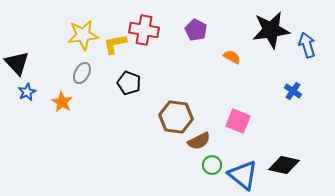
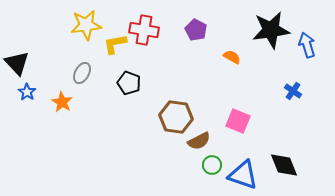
yellow star: moved 3 px right, 10 px up
blue star: rotated 12 degrees counterclockwise
black diamond: rotated 56 degrees clockwise
blue triangle: rotated 20 degrees counterclockwise
